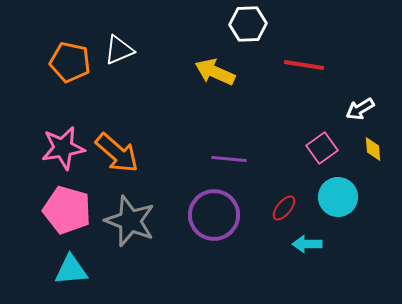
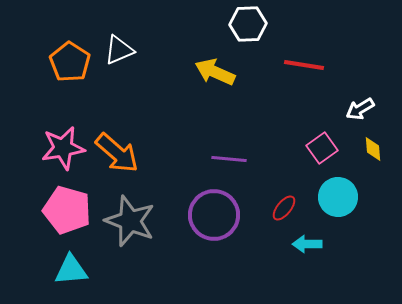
orange pentagon: rotated 21 degrees clockwise
